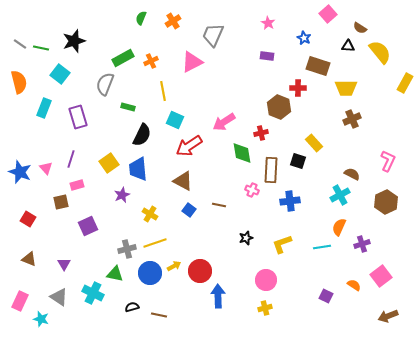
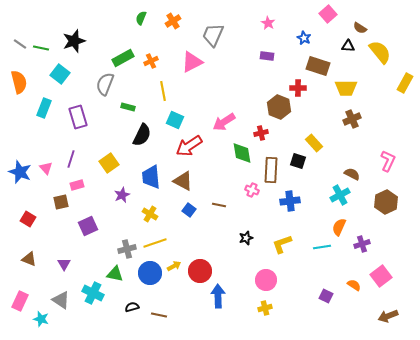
blue trapezoid at (138, 169): moved 13 px right, 8 px down
gray triangle at (59, 297): moved 2 px right, 3 px down
